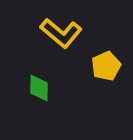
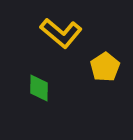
yellow pentagon: moved 1 px left, 1 px down; rotated 8 degrees counterclockwise
